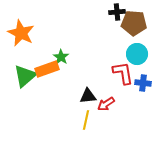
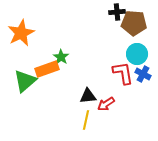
orange star: rotated 20 degrees clockwise
green triangle: moved 5 px down
blue cross: moved 9 px up; rotated 21 degrees clockwise
